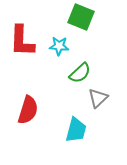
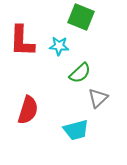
cyan trapezoid: rotated 60 degrees clockwise
